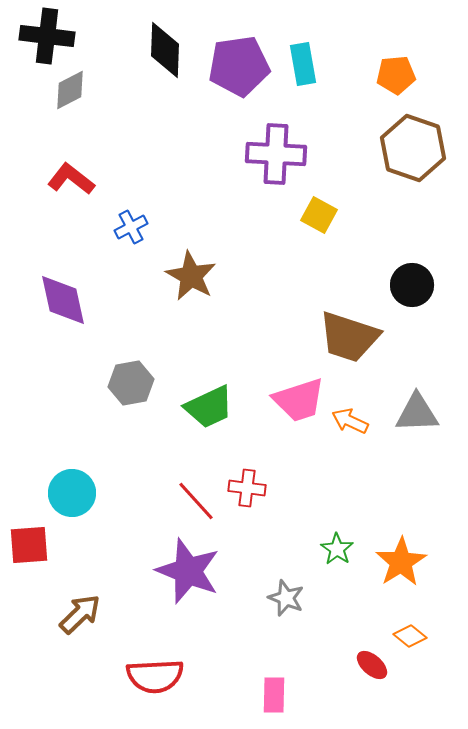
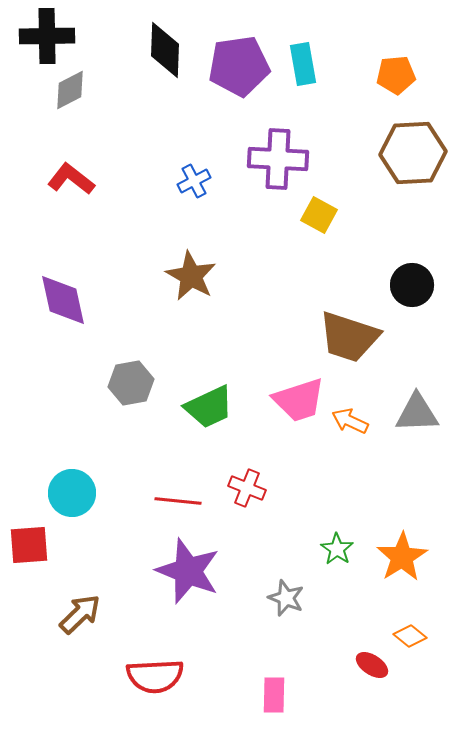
black cross: rotated 8 degrees counterclockwise
brown hexagon: moved 5 px down; rotated 22 degrees counterclockwise
purple cross: moved 2 px right, 5 px down
blue cross: moved 63 px right, 46 px up
red cross: rotated 15 degrees clockwise
red line: moved 18 px left; rotated 42 degrees counterclockwise
orange star: moved 1 px right, 5 px up
red ellipse: rotated 8 degrees counterclockwise
